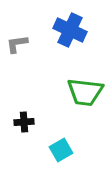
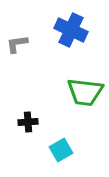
blue cross: moved 1 px right
black cross: moved 4 px right
